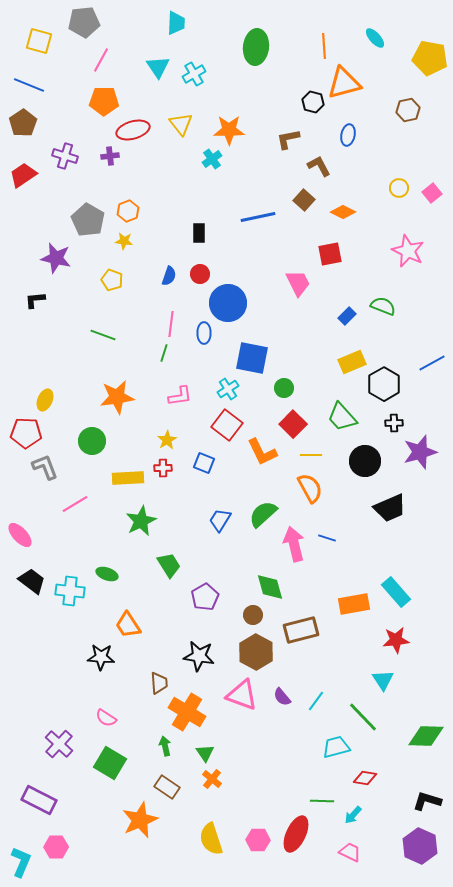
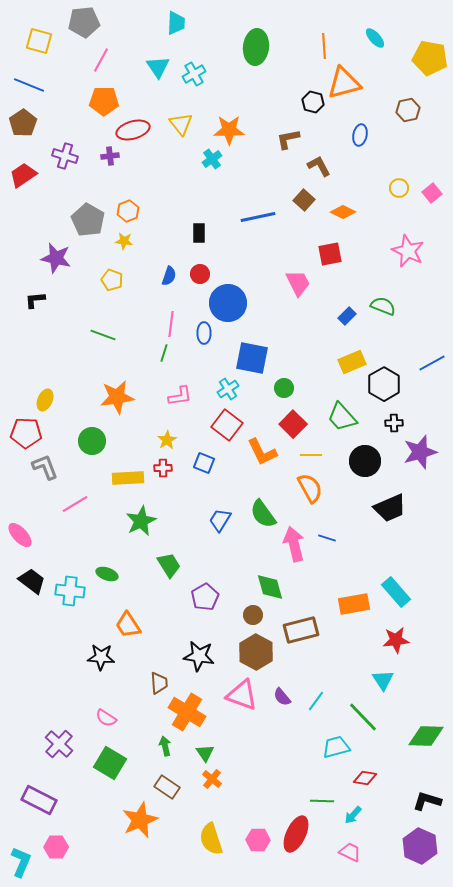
blue ellipse at (348, 135): moved 12 px right
green semicircle at (263, 514): rotated 84 degrees counterclockwise
